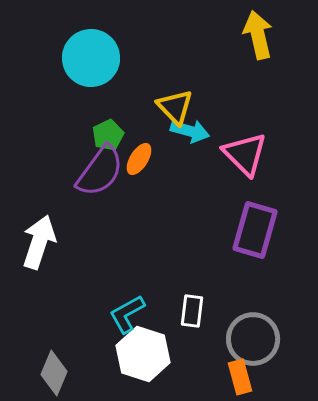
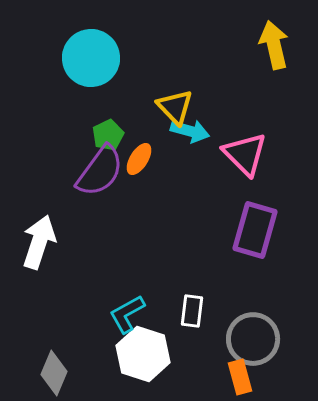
yellow arrow: moved 16 px right, 10 px down
